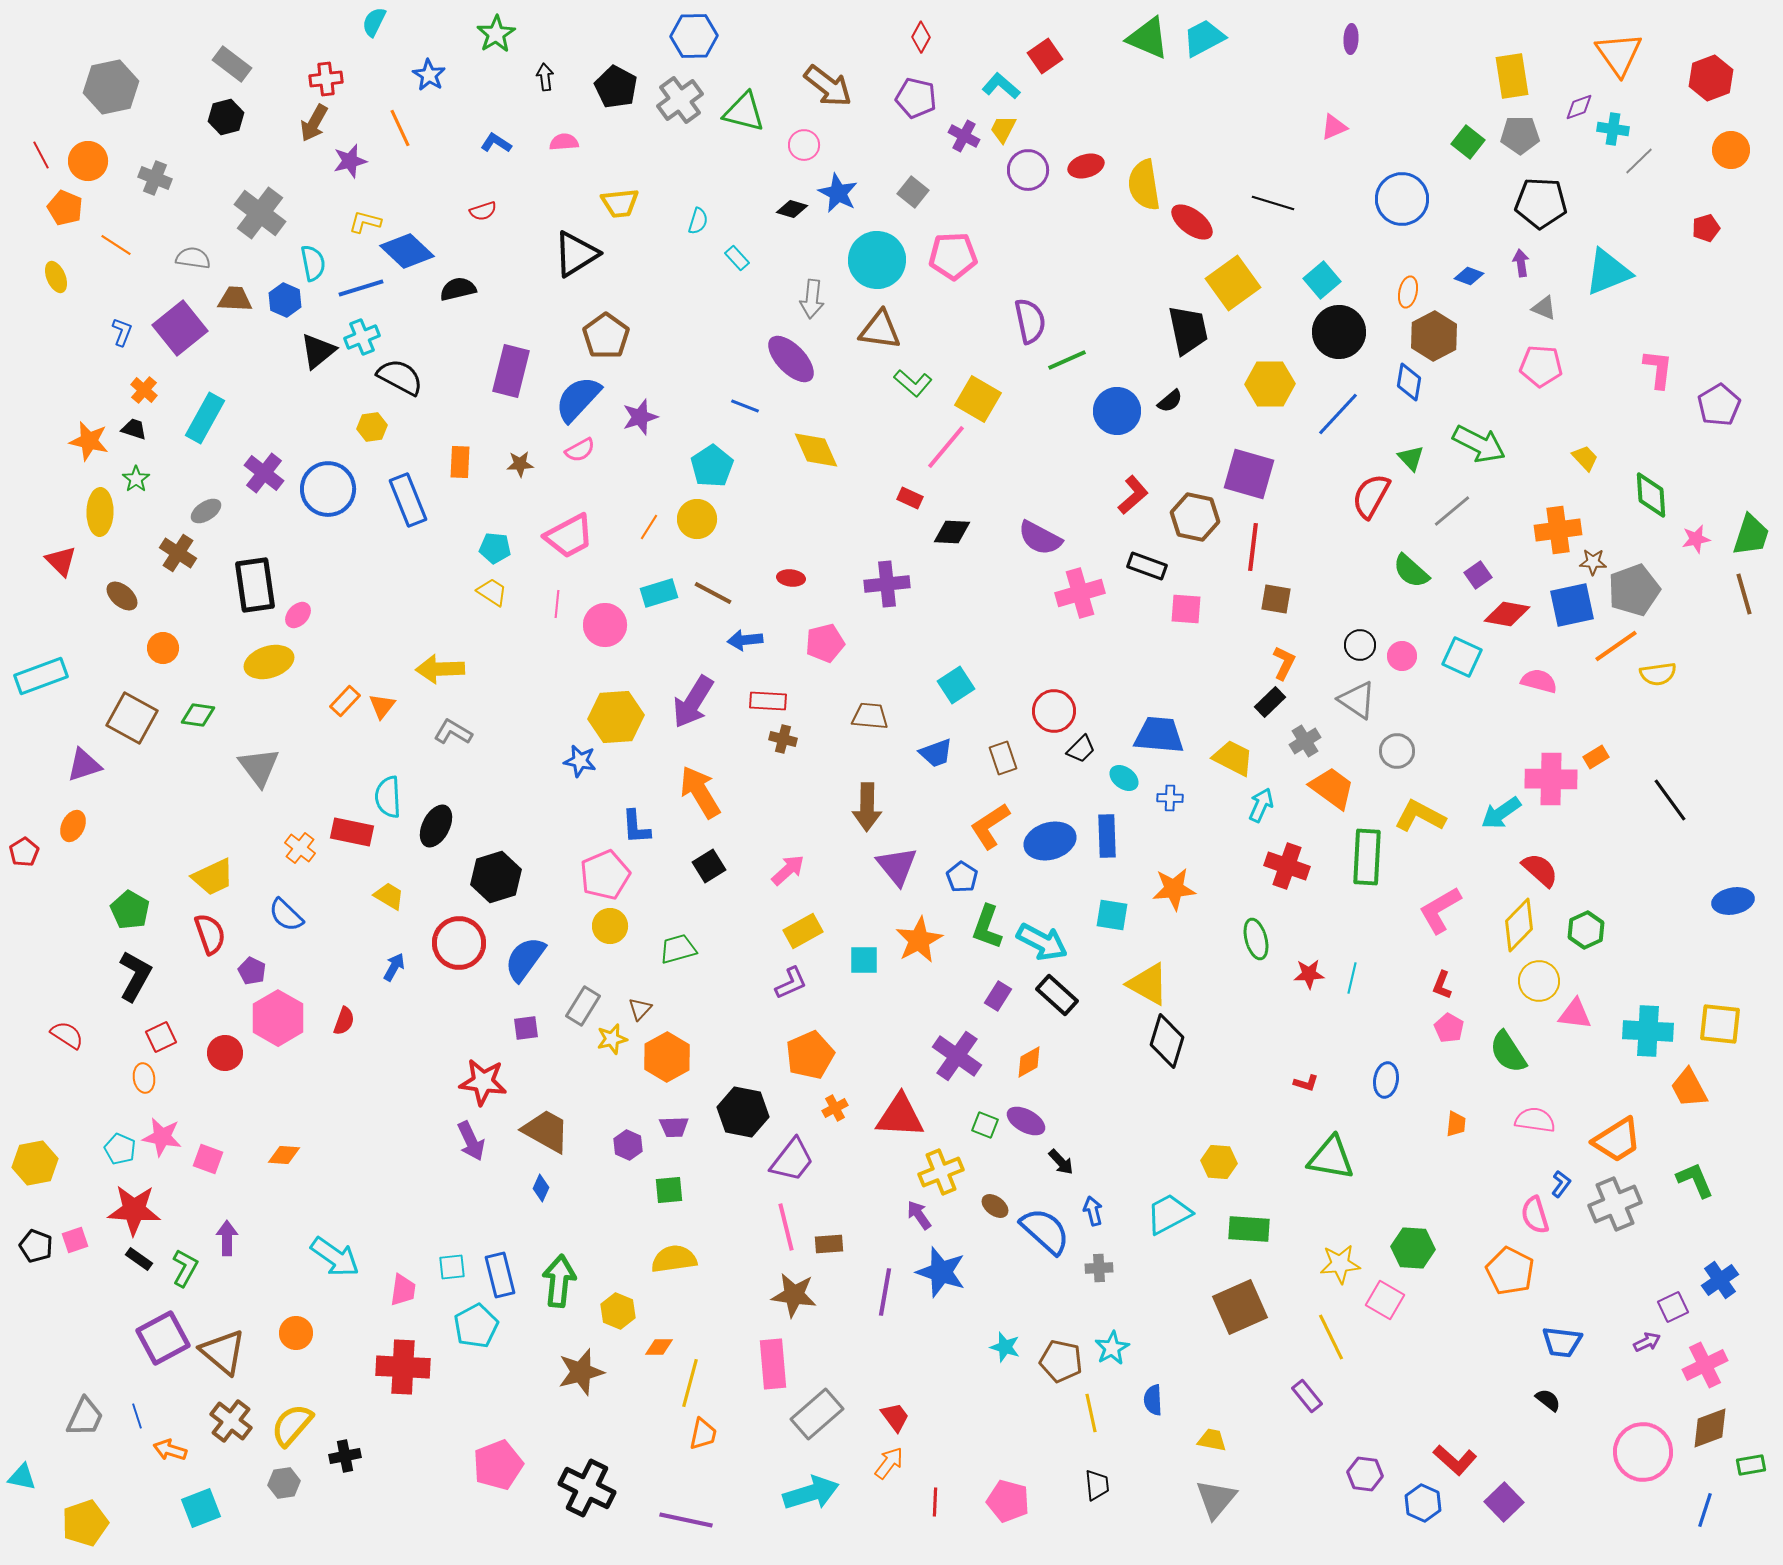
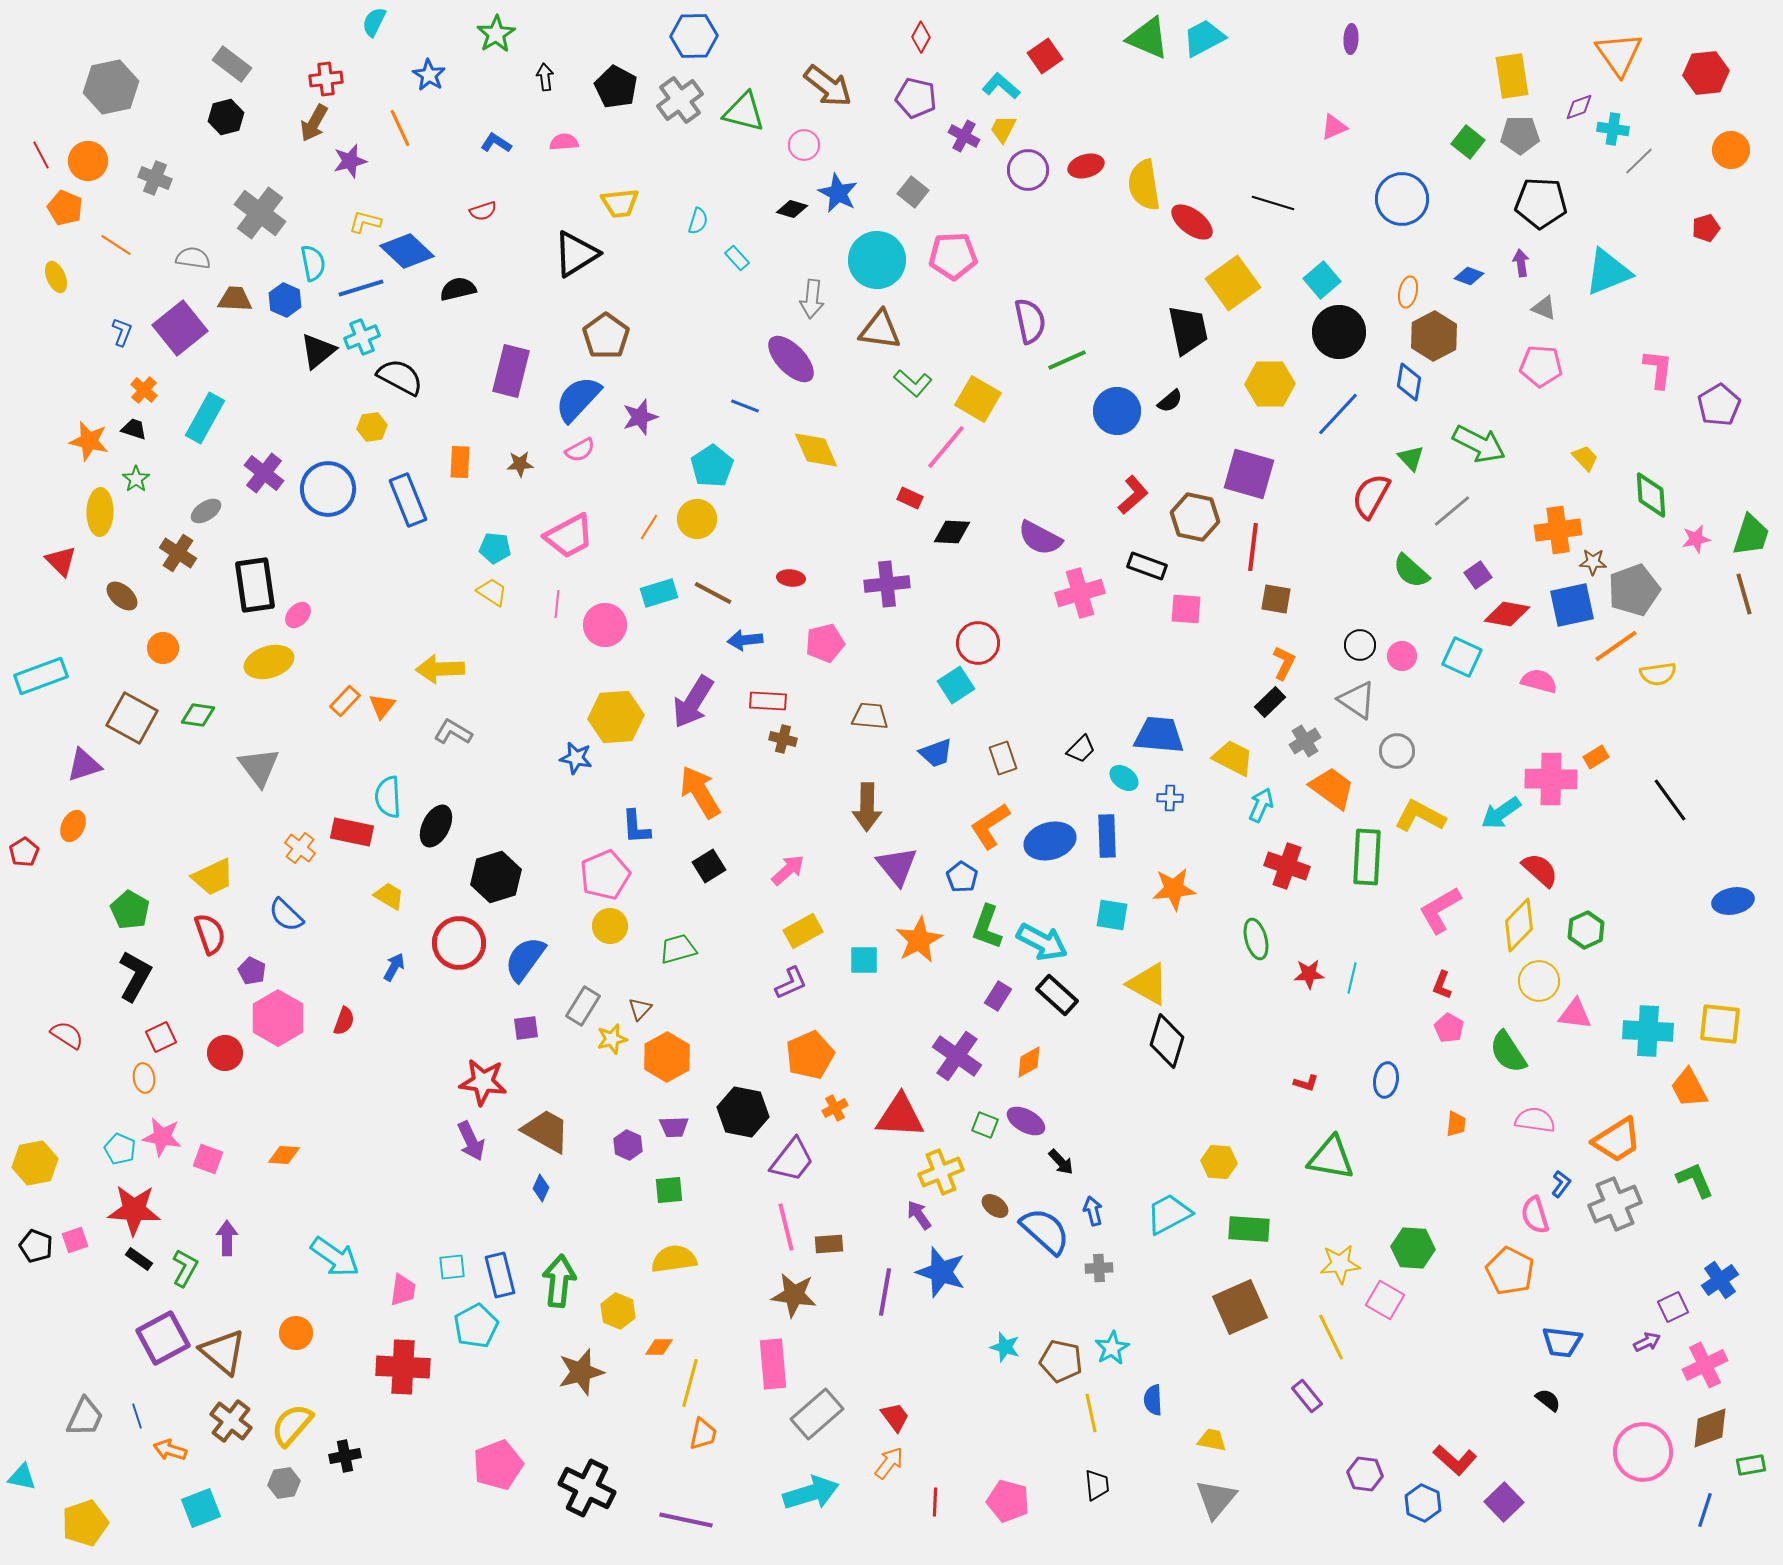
red hexagon at (1711, 78): moved 5 px left, 5 px up; rotated 15 degrees clockwise
red circle at (1054, 711): moved 76 px left, 68 px up
blue star at (580, 761): moved 4 px left, 3 px up
